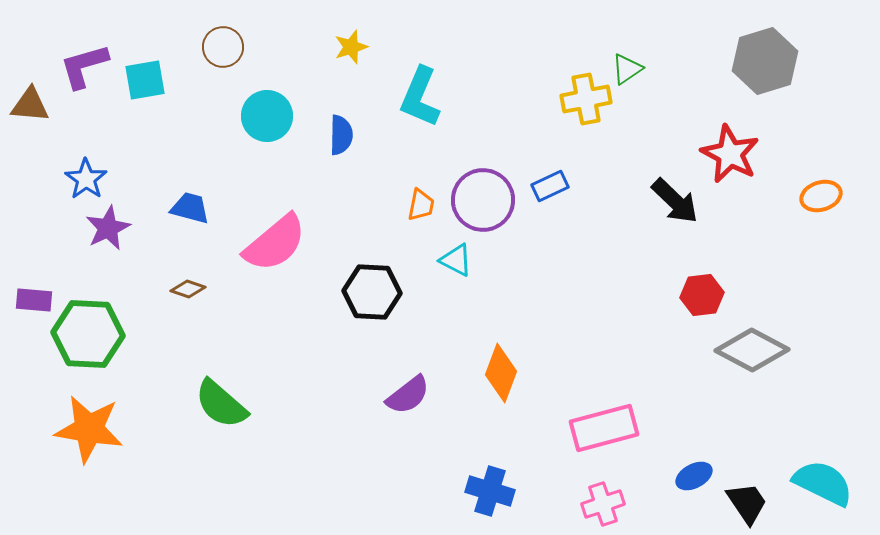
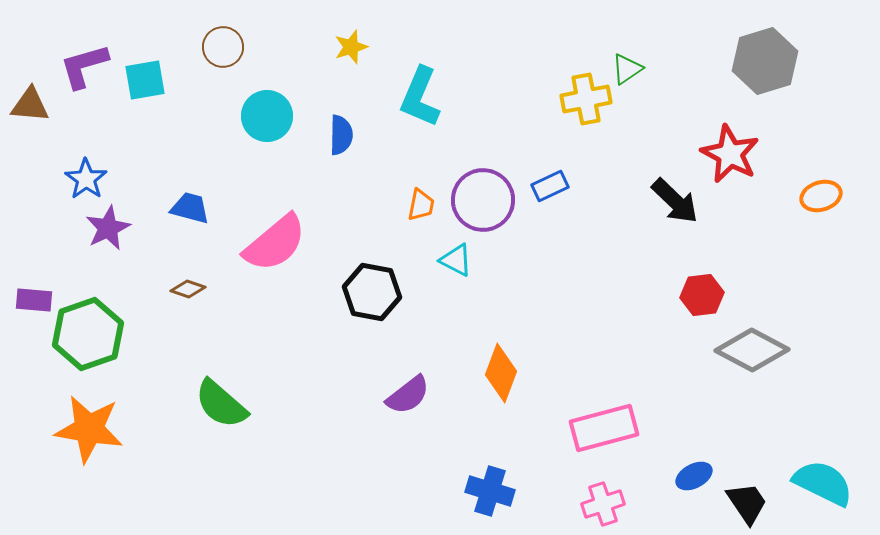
black hexagon: rotated 8 degrees clockwise
green hexagon: rotated 22 degrees counterclockwise
